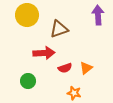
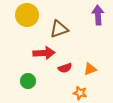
orange triangle: moved 4 px right, 1 px down; rotated 16 degrees clockwise
orange star: moved 6 px right
